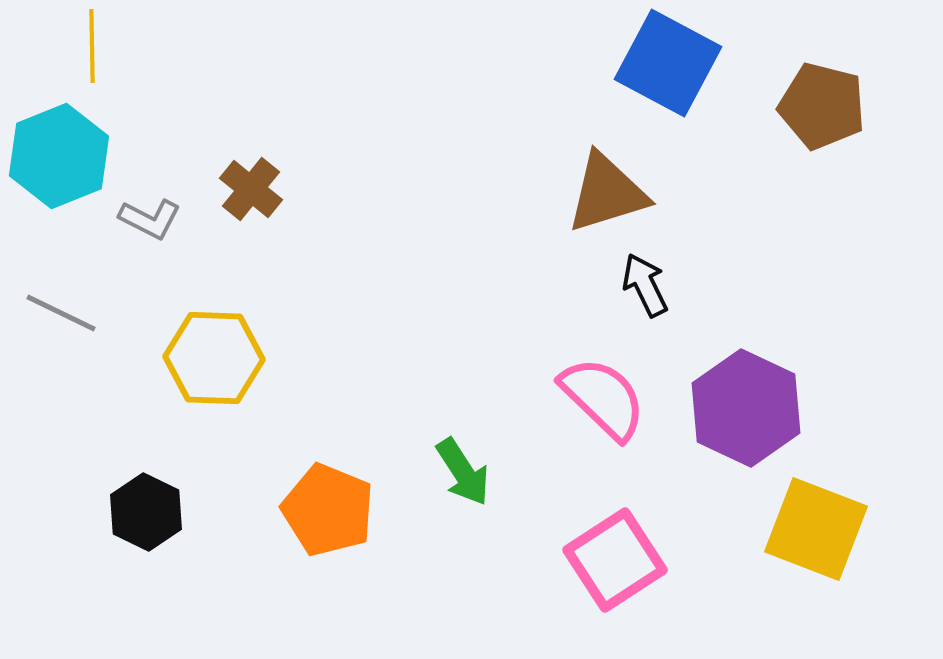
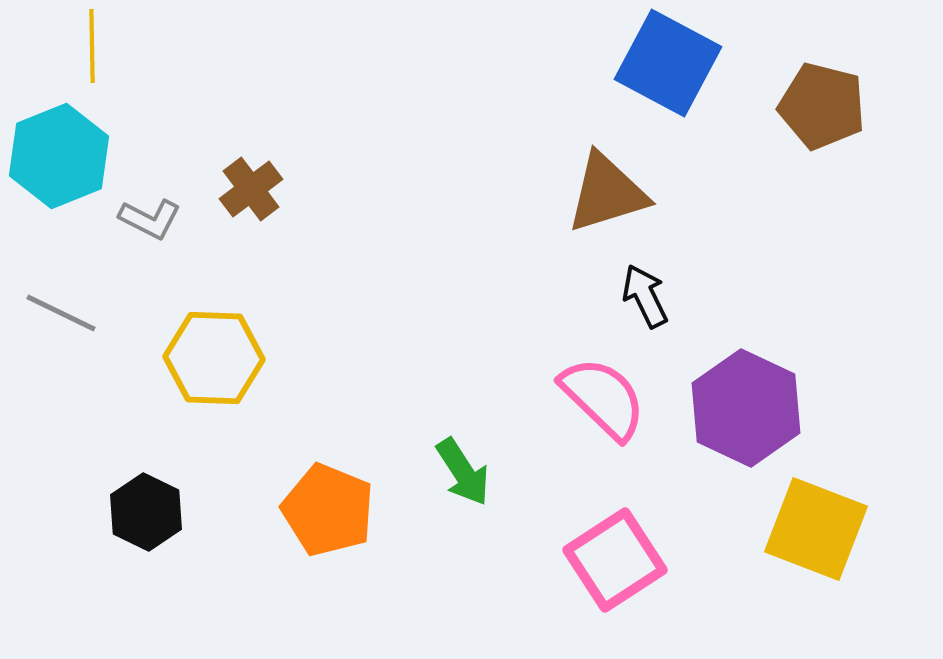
brown cross: rotated 14 degrees clockwise
black arrow: moved 11 px down
